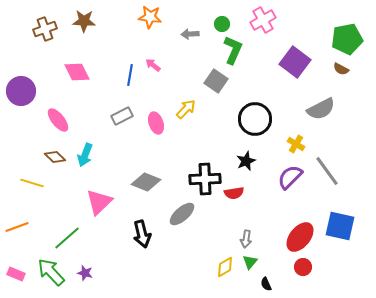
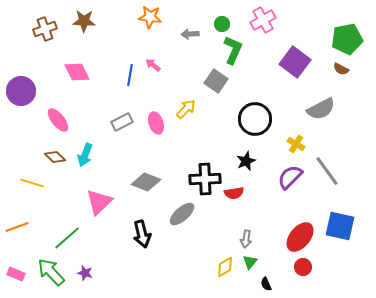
gray rectangle at (122, 116): moved 6 px down
